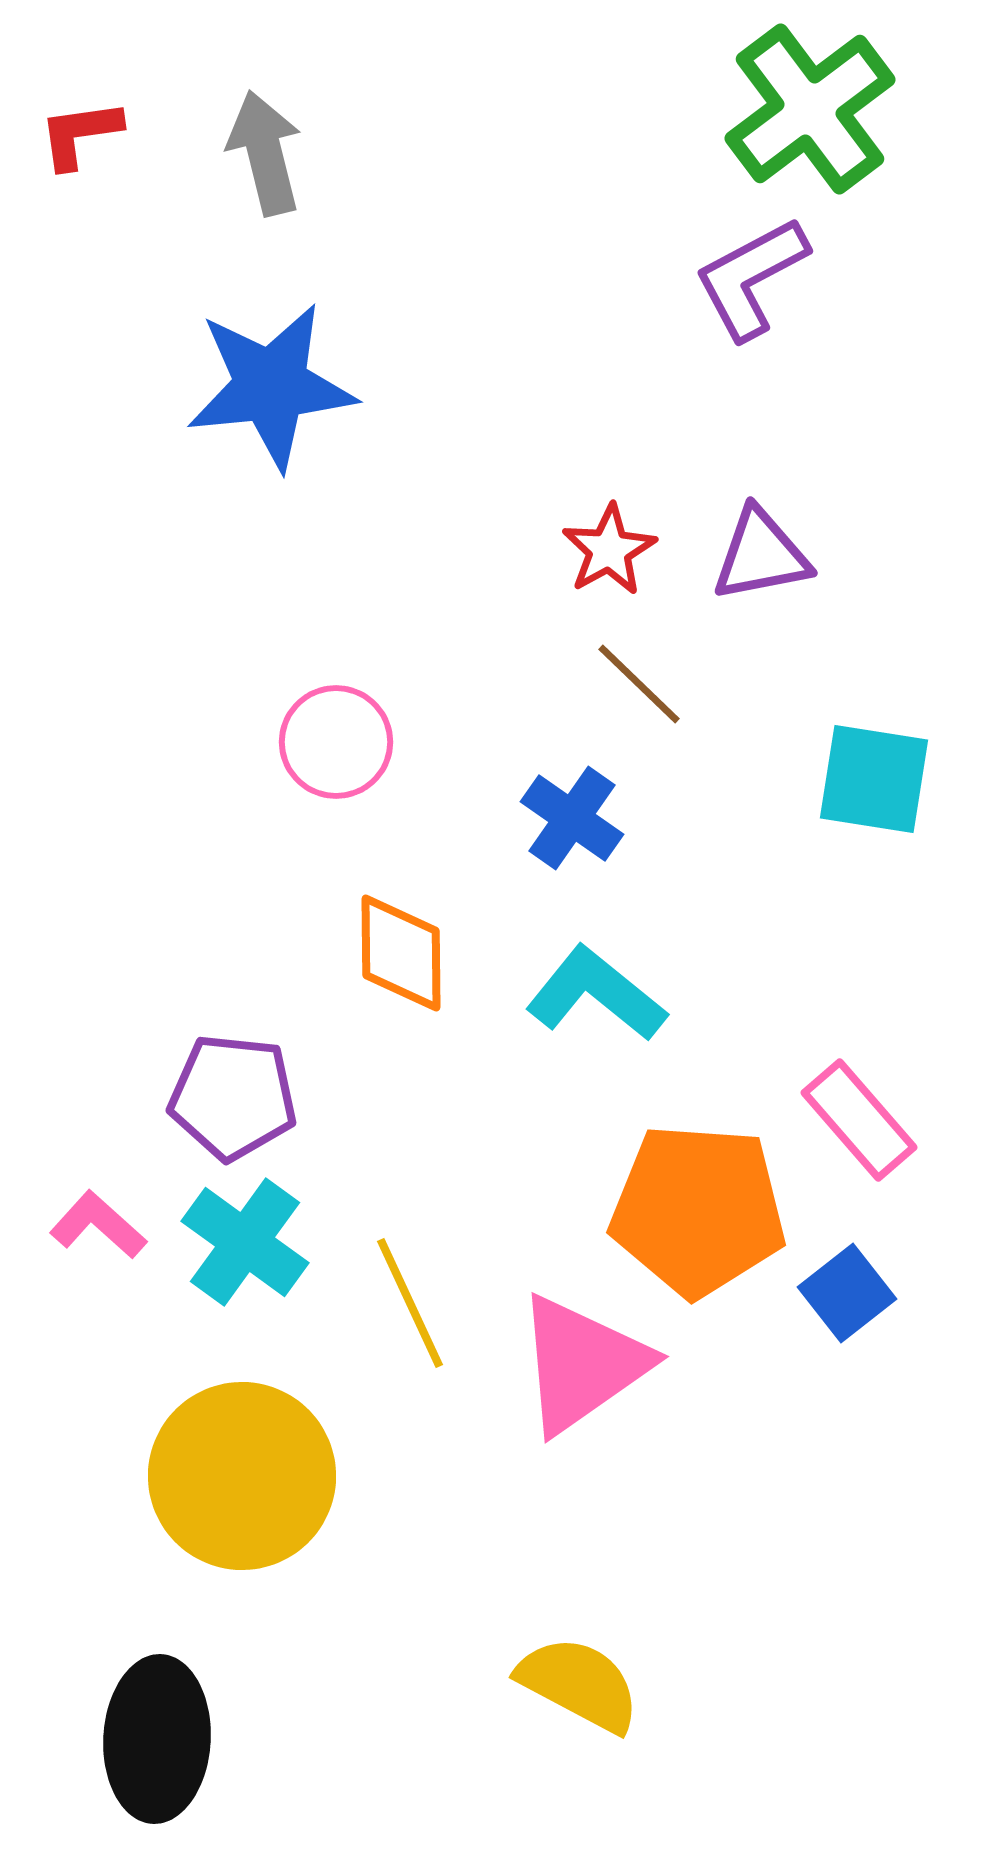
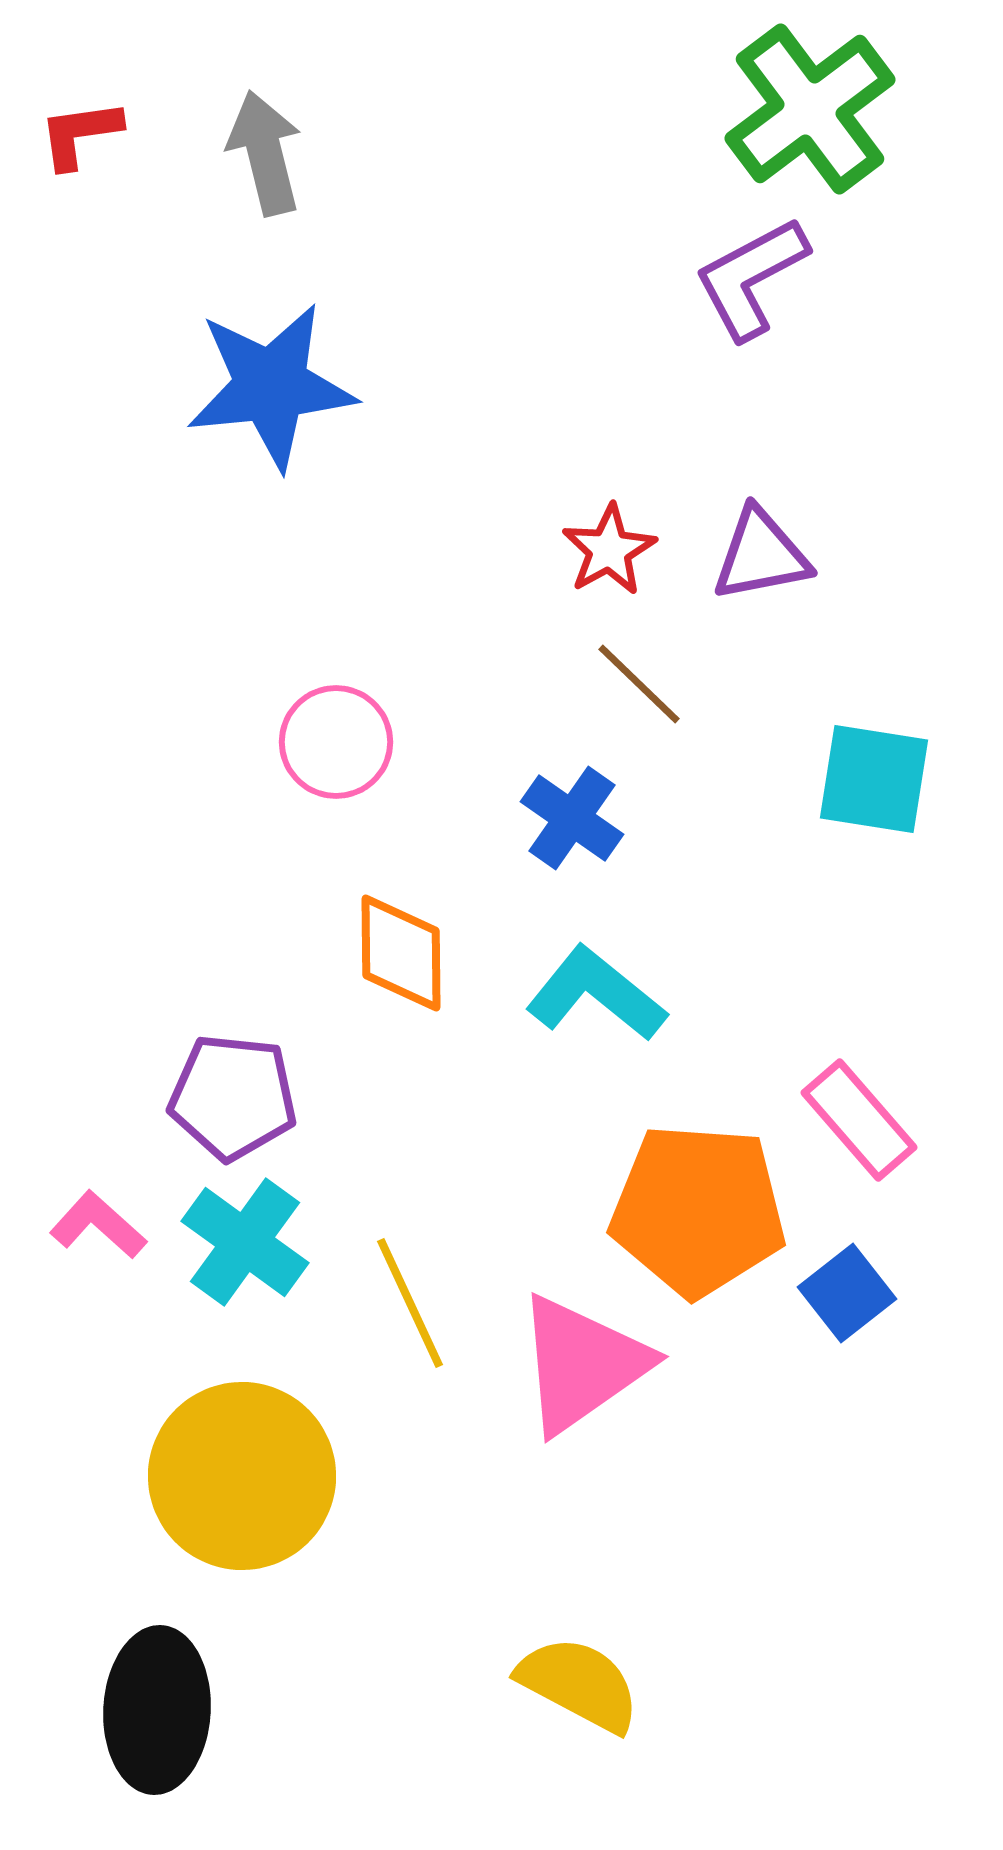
black ellipse: moved 29 px up
